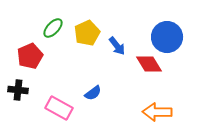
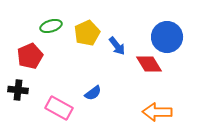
green ellipse: moved 2 px left, 2 px up; rotated 30 degrees clockwise
